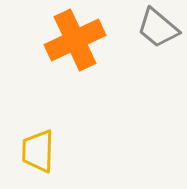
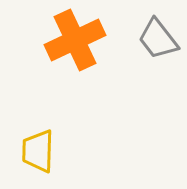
gray trapezoid: moved 11 px down; rotated 12 degrees clockwise
